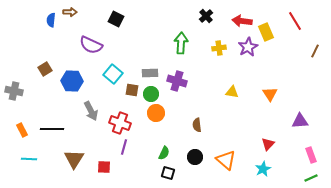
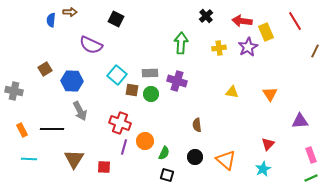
cyan square at (113, 74): moved 4 px right, 1 px down
gray arrow at (91, 111): moved 11 px left
orange circle at (156, 113): moved 11 px left, 28 px down
black square at (168, 173): moved 1 px left, 2 px down
